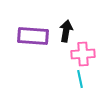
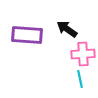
black arrow: moved 1 px right, 2 px up; rotated 65 degrees counterclockwise
purple rectangle: moved 6 px left, 1 px up
